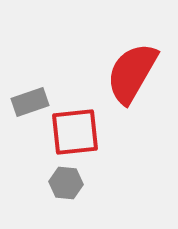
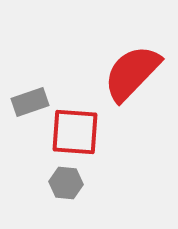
red semicircle: rotated 14 degrees clockwise
red square: rotated 10 degrees clockwise
